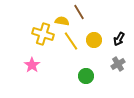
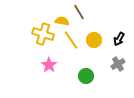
yellow line: moved 1 px up
pink star: moved 17 px right
